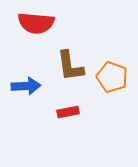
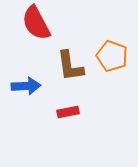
red semicircle: rotated 57 degrees clockwise
orange pentagon: moved 21 px up
